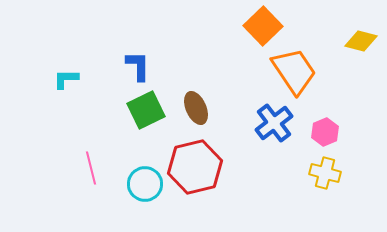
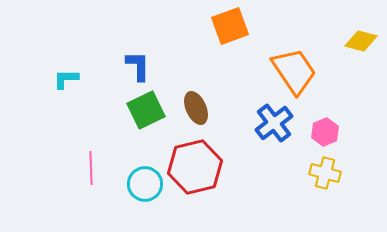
orange square: moved 33 px left; rotated 24 degrees clockwise
pink line: rotated 12 degrees clockwise
